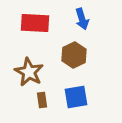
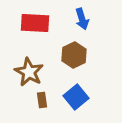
blue square: rotated 30 degrees counterclockwise
